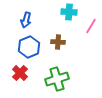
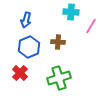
cyan cross: moved 2 px right
green cross: moved 2 px right, 1 px up
